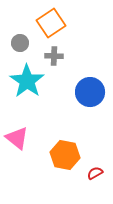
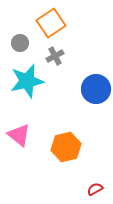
gray cross: moved 1 px right; rotated 30 degrees counterclockwise
cyan star: rotated 24 degrees clockwise
blue circle: moved 6 px right, 3 px up
pink triangle: moved 2 px right, 3 px up
orange hexagon: moved 1 px right, 8 px up; rotated 24 degrees counterclockwise
red semicircle: moved 16 px down
